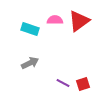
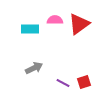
red triangle: moved 3 px down
cyan rectangle: rotated 18 degrees counterclockwise
gray arrow: moved 4 px right, 5 px down
red square: moved 1 px right, 2 px up
